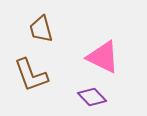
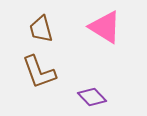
pink triangle: moved 2 px right, 30 px up; rotated 6 degrees clockwise
brown L-shape: moved 8 px right, 3 px up
